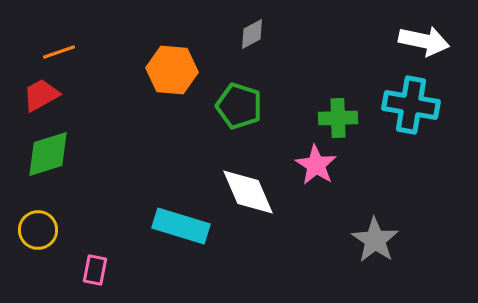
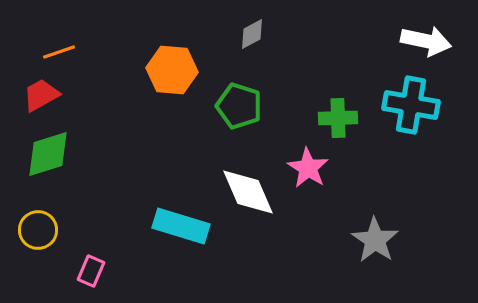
white arrow: moved 2 px right
pink star: moved 8 px left, 3 px down
pink rectangle: moved 4 px left, 1 px down; rotated 12 degrees clockwise
